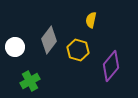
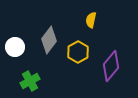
yellow hexagon: moved 2 px down; rotated 15 degrees clockwise
